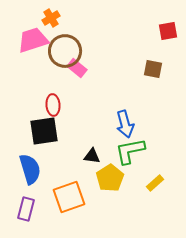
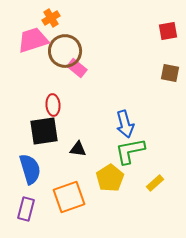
brown square: moved 17 px right, 4 px down
black triangle: moved 14 px left, 7 px up
